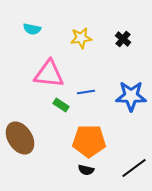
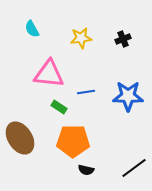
cyan semicircle: rotated 48 degrees clockwise
black cross: rotated 28 degrees clockwise
blue star: moved 3 px left
green rectangle: moved 2 px left, 2 px down
orange pentagon: moved 16 px left
